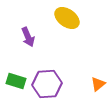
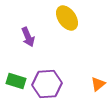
yellow ellipse: rotated 20 degrees clockwise
